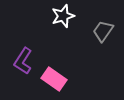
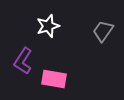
white star: moved 15 px left, 10 px down
pink rectangle: rotated 25 degrees counterclockwise
